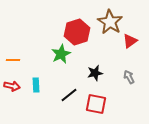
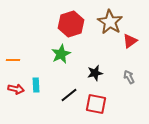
red hexagon: moved 6 px left, 8 px up
red arrow: moved 4 px right, 3 px down
